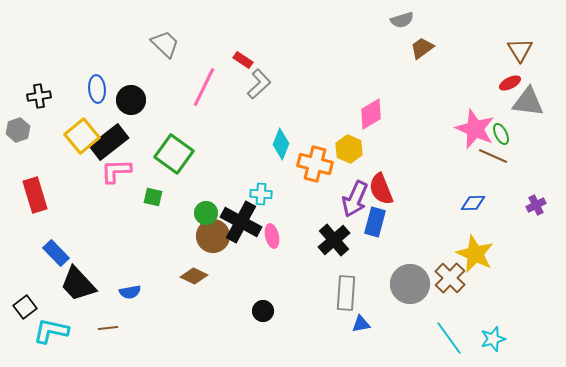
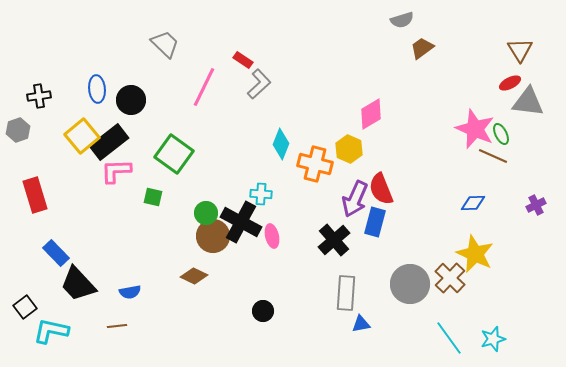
brown line at (108, 328): moved 9 px right, 2 px up
